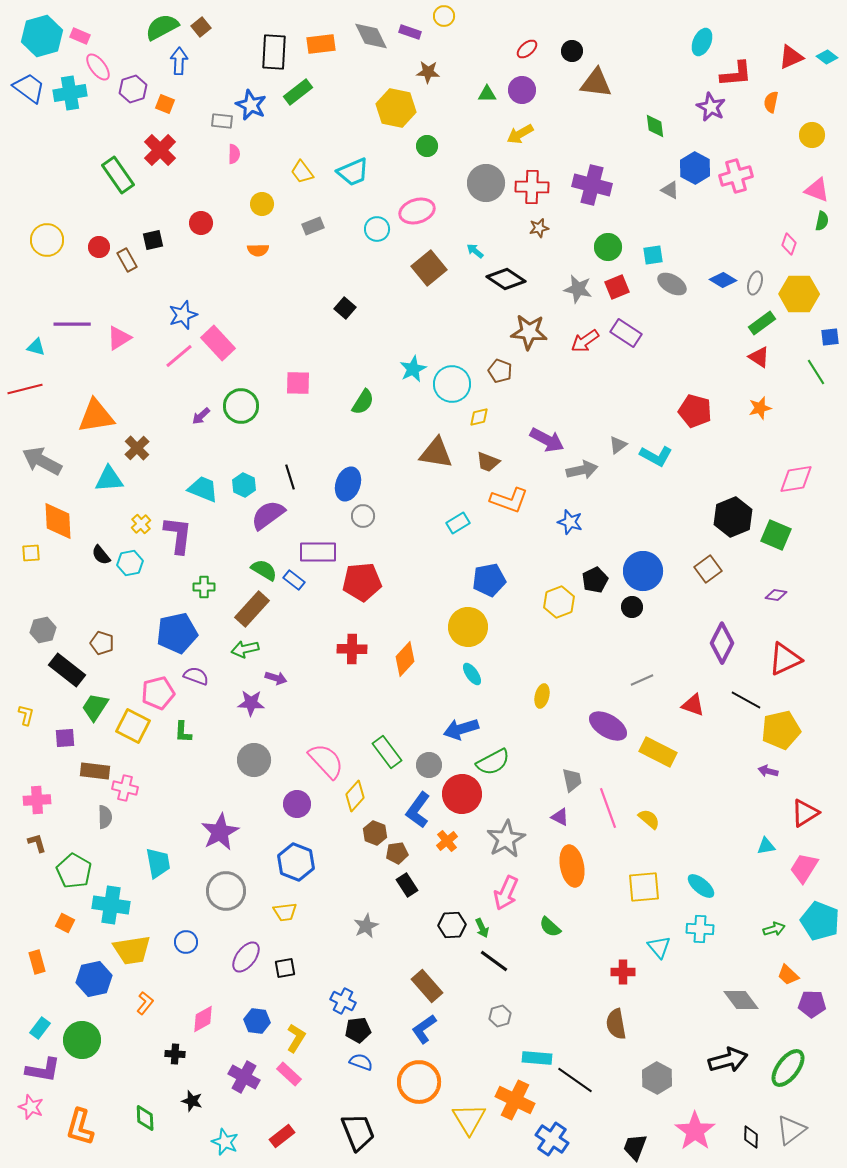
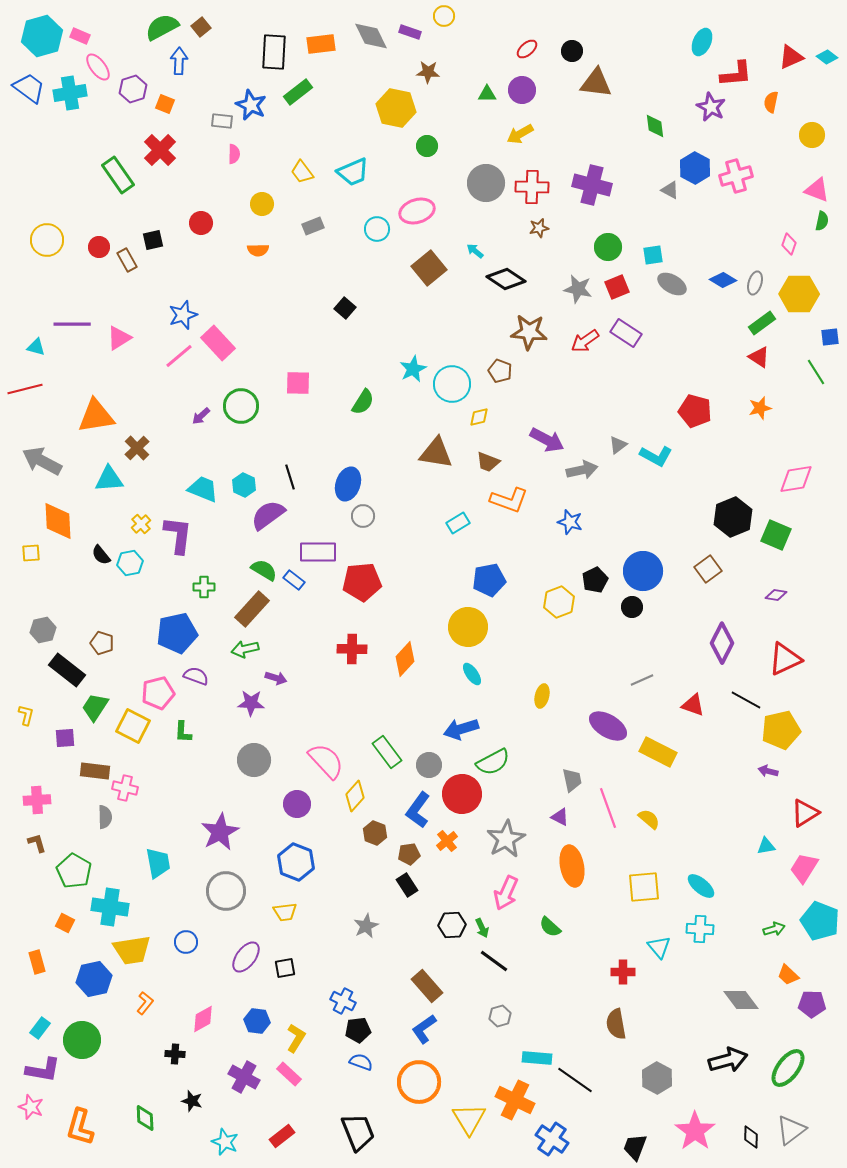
brown pentagon at (397, 853): moved 12 px right, 1 px down
cyan cross at (111, 905): moved 1 px left, 2 px down
